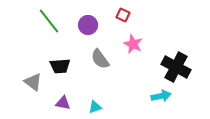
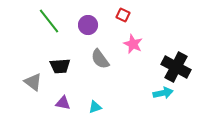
cyan arrow: moved 2 px right, 3 px up
